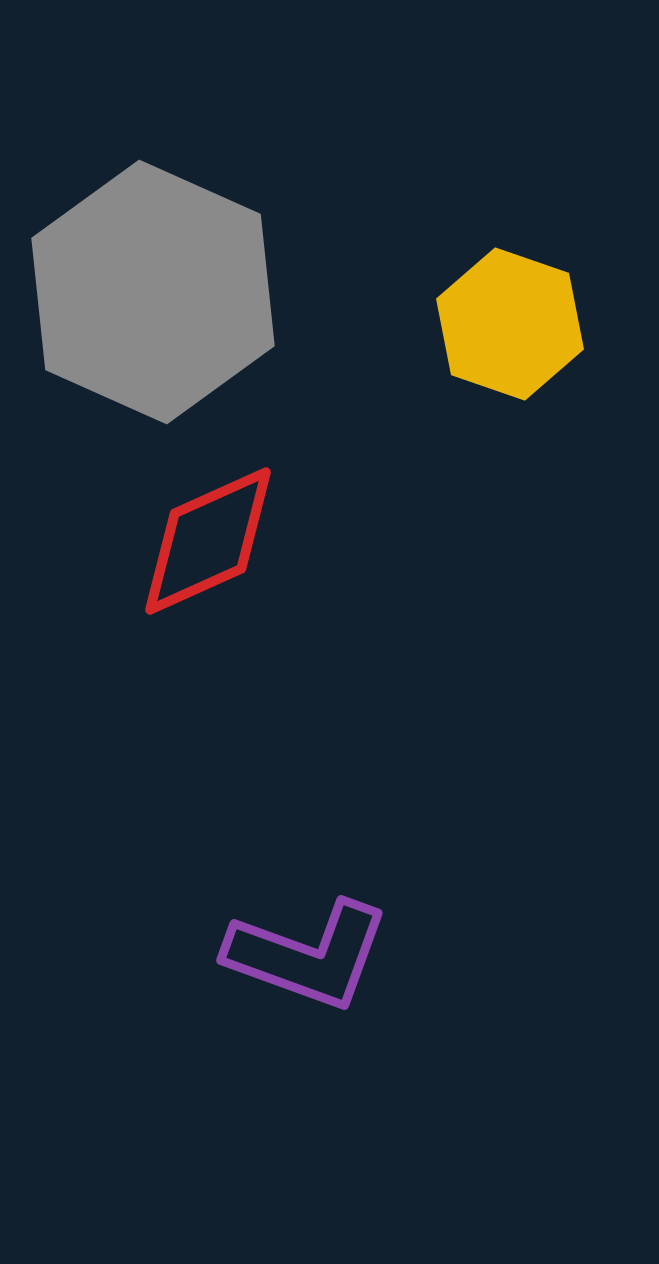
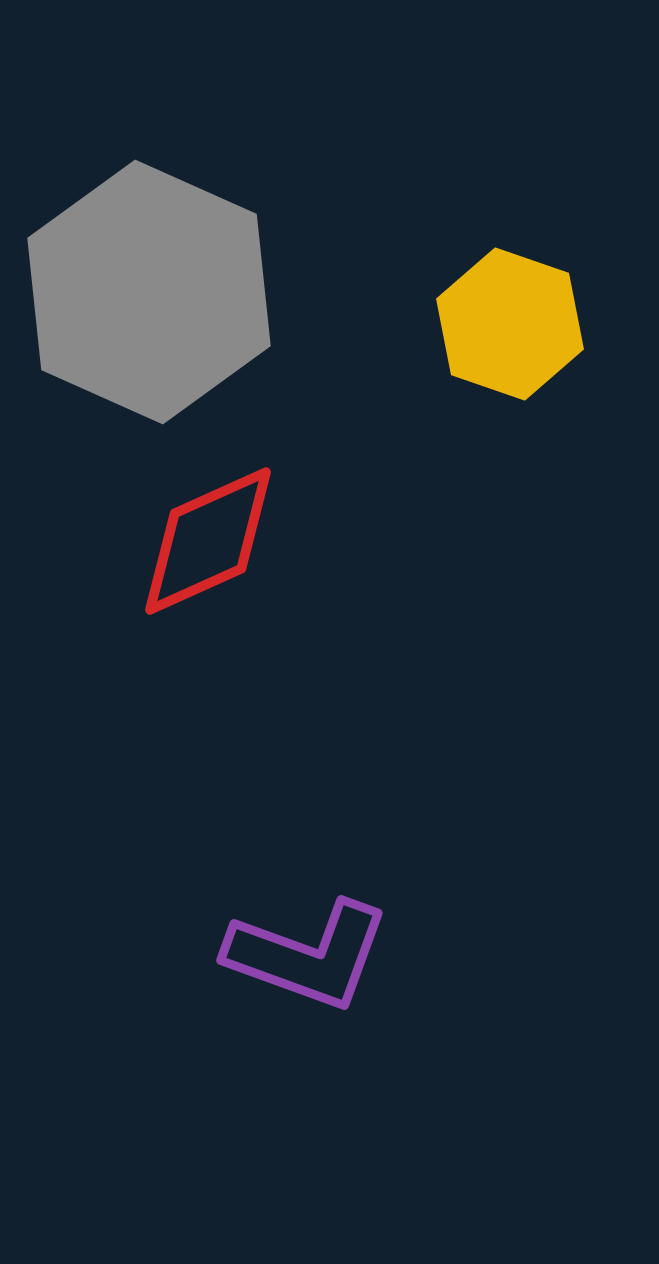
gray hexagon: moved 4 px left
